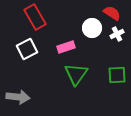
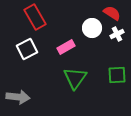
pink rectangle: rotated 12 degrees counterclockwise
green triangle: moved 1 px left, 4 px down
